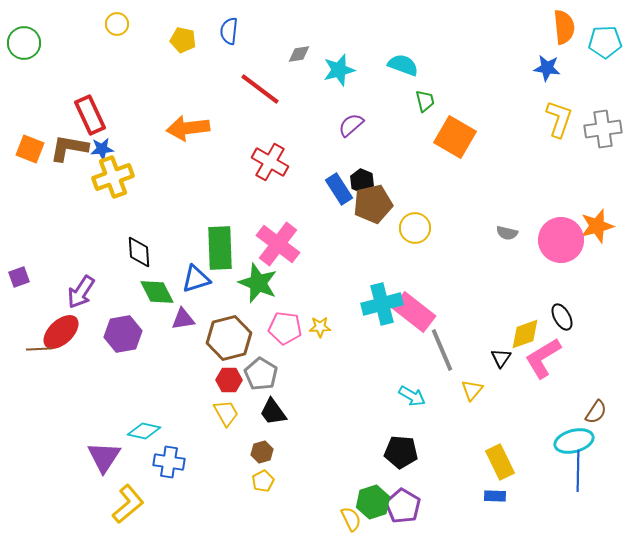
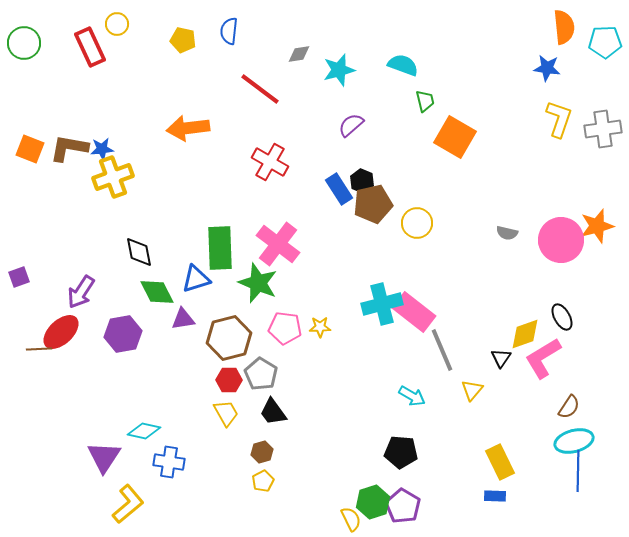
red rectangle at (90, 115): moved 68 px up
yellow circle at (415, 228): moved 2 px right, 5 px up
black diamond at (139, 252): rotated 8 degrees counterclockwise
brown semicircle at (596, 412): moved 27 px left, 5 px up
